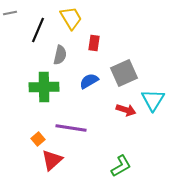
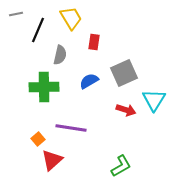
gray line: moved 6 px right, 1 px down
red rectangle: moved 1 px up
cyan triangle: moved 1 px right
